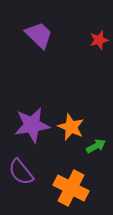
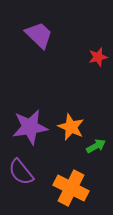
red star: moved 1 px left, 17 px down
purple star: moved 2 px left, 2 px down
